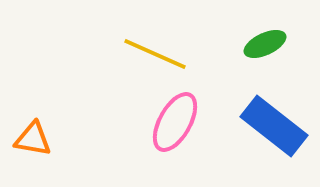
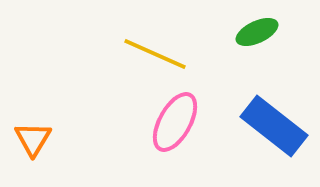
green ellipse: moved 8 px left, 12 px up
orange triangle: rotated 51 degrees clockwise
